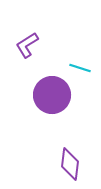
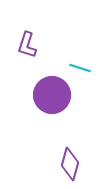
purple L-shape: rotated 40 degrees counterclockwise
purple diamond: rotated 8 degrees clockwise
